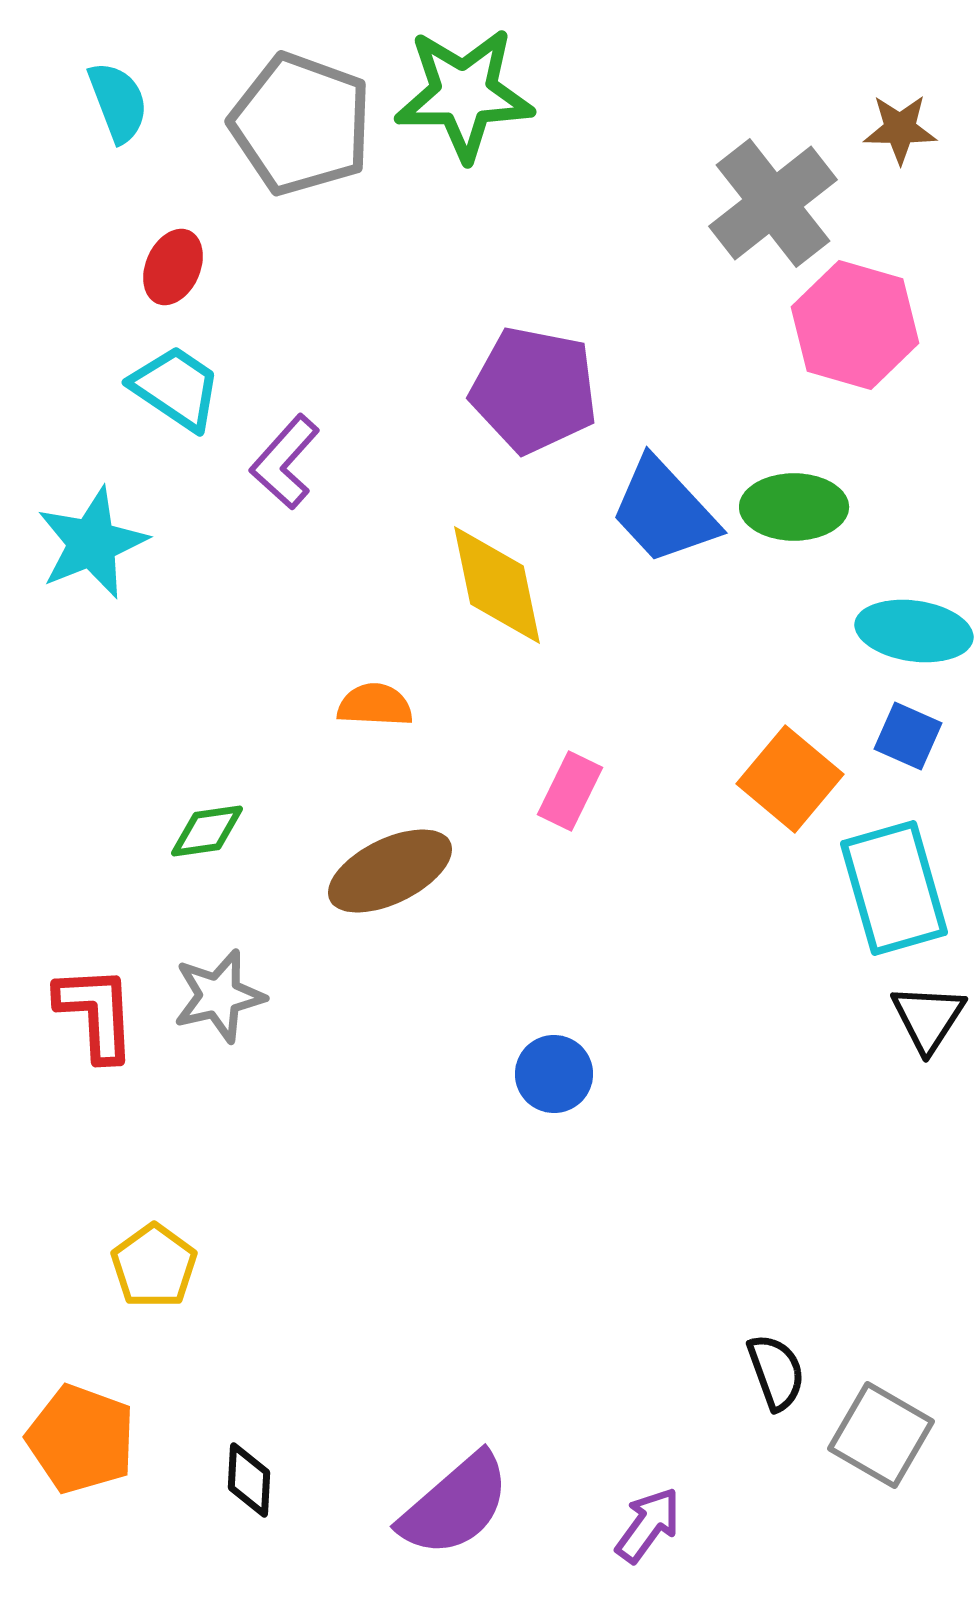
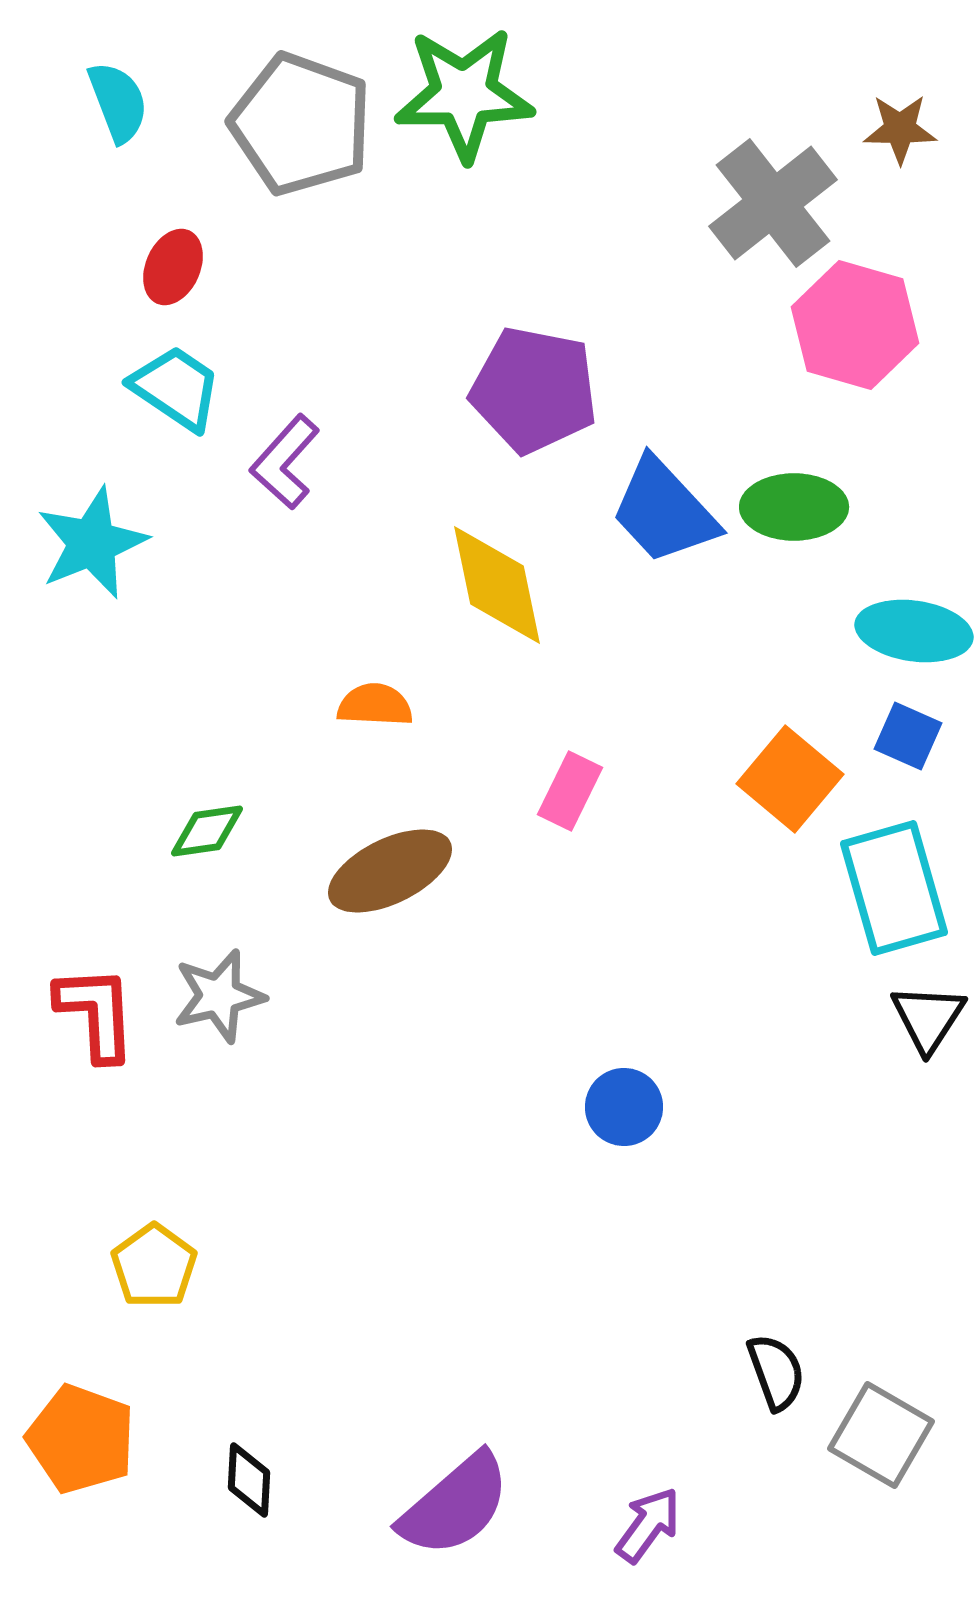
blue circle: moved 70 px right, 33 px down
